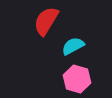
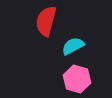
red semicircle: rotated 16 degrees counterclockwise
